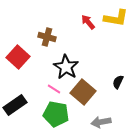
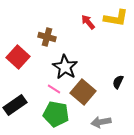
black star: moved 1 px left
